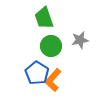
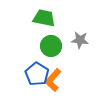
green trapezoid: rotated 120 degrees clockwise
gray star: rotated 18 degrees clockwise
blue pentagon: moved 1 px down
